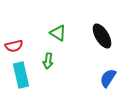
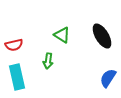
green triangle: moved 4 px right, 2 px down
red semicircle: moved 1 px up
cyan rectangle: moved 4 px left, 2 px down
